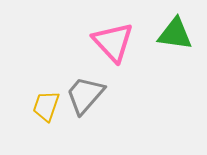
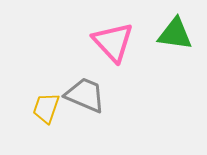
gray trapezoid: rotated 72 degrees clockwise
yellow trapezoid: moved 2 px down
